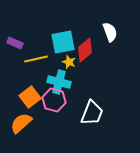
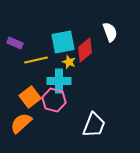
yellow line: moved 1 px down
cyan cross: moved 1 px up; rotated 15 degrees counterclockwise
white trapezoid: moved 2 px right, 12 px down
